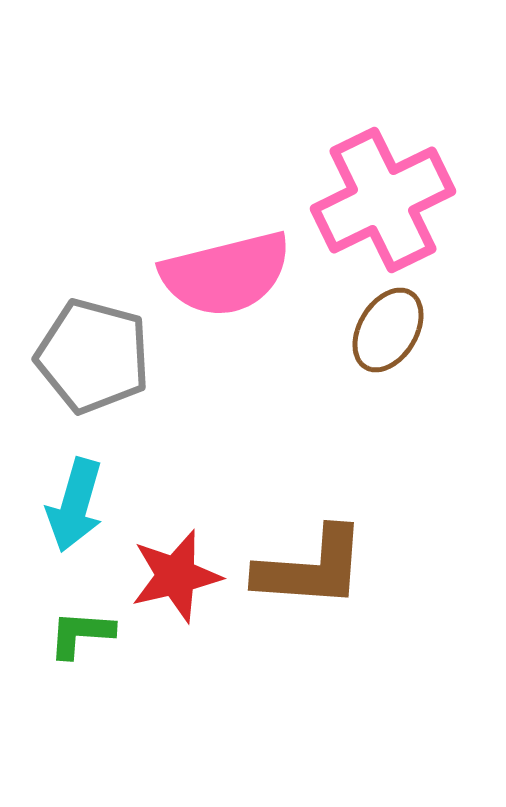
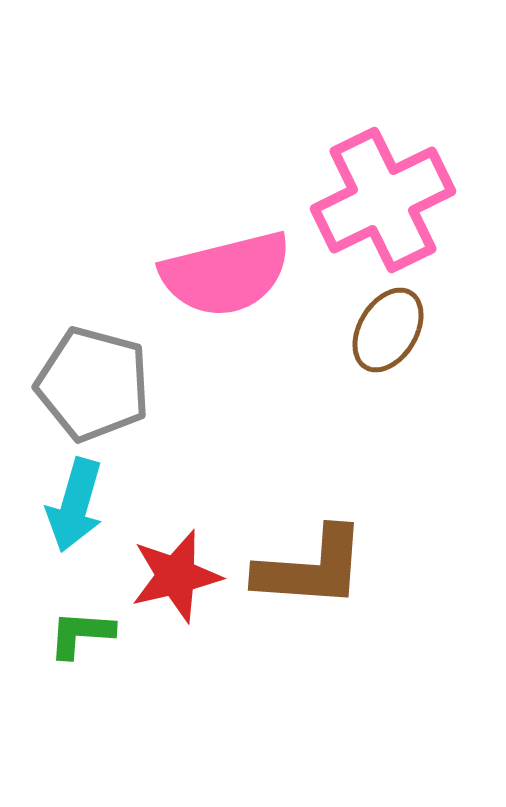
gray pentagon: moved 28 px down
